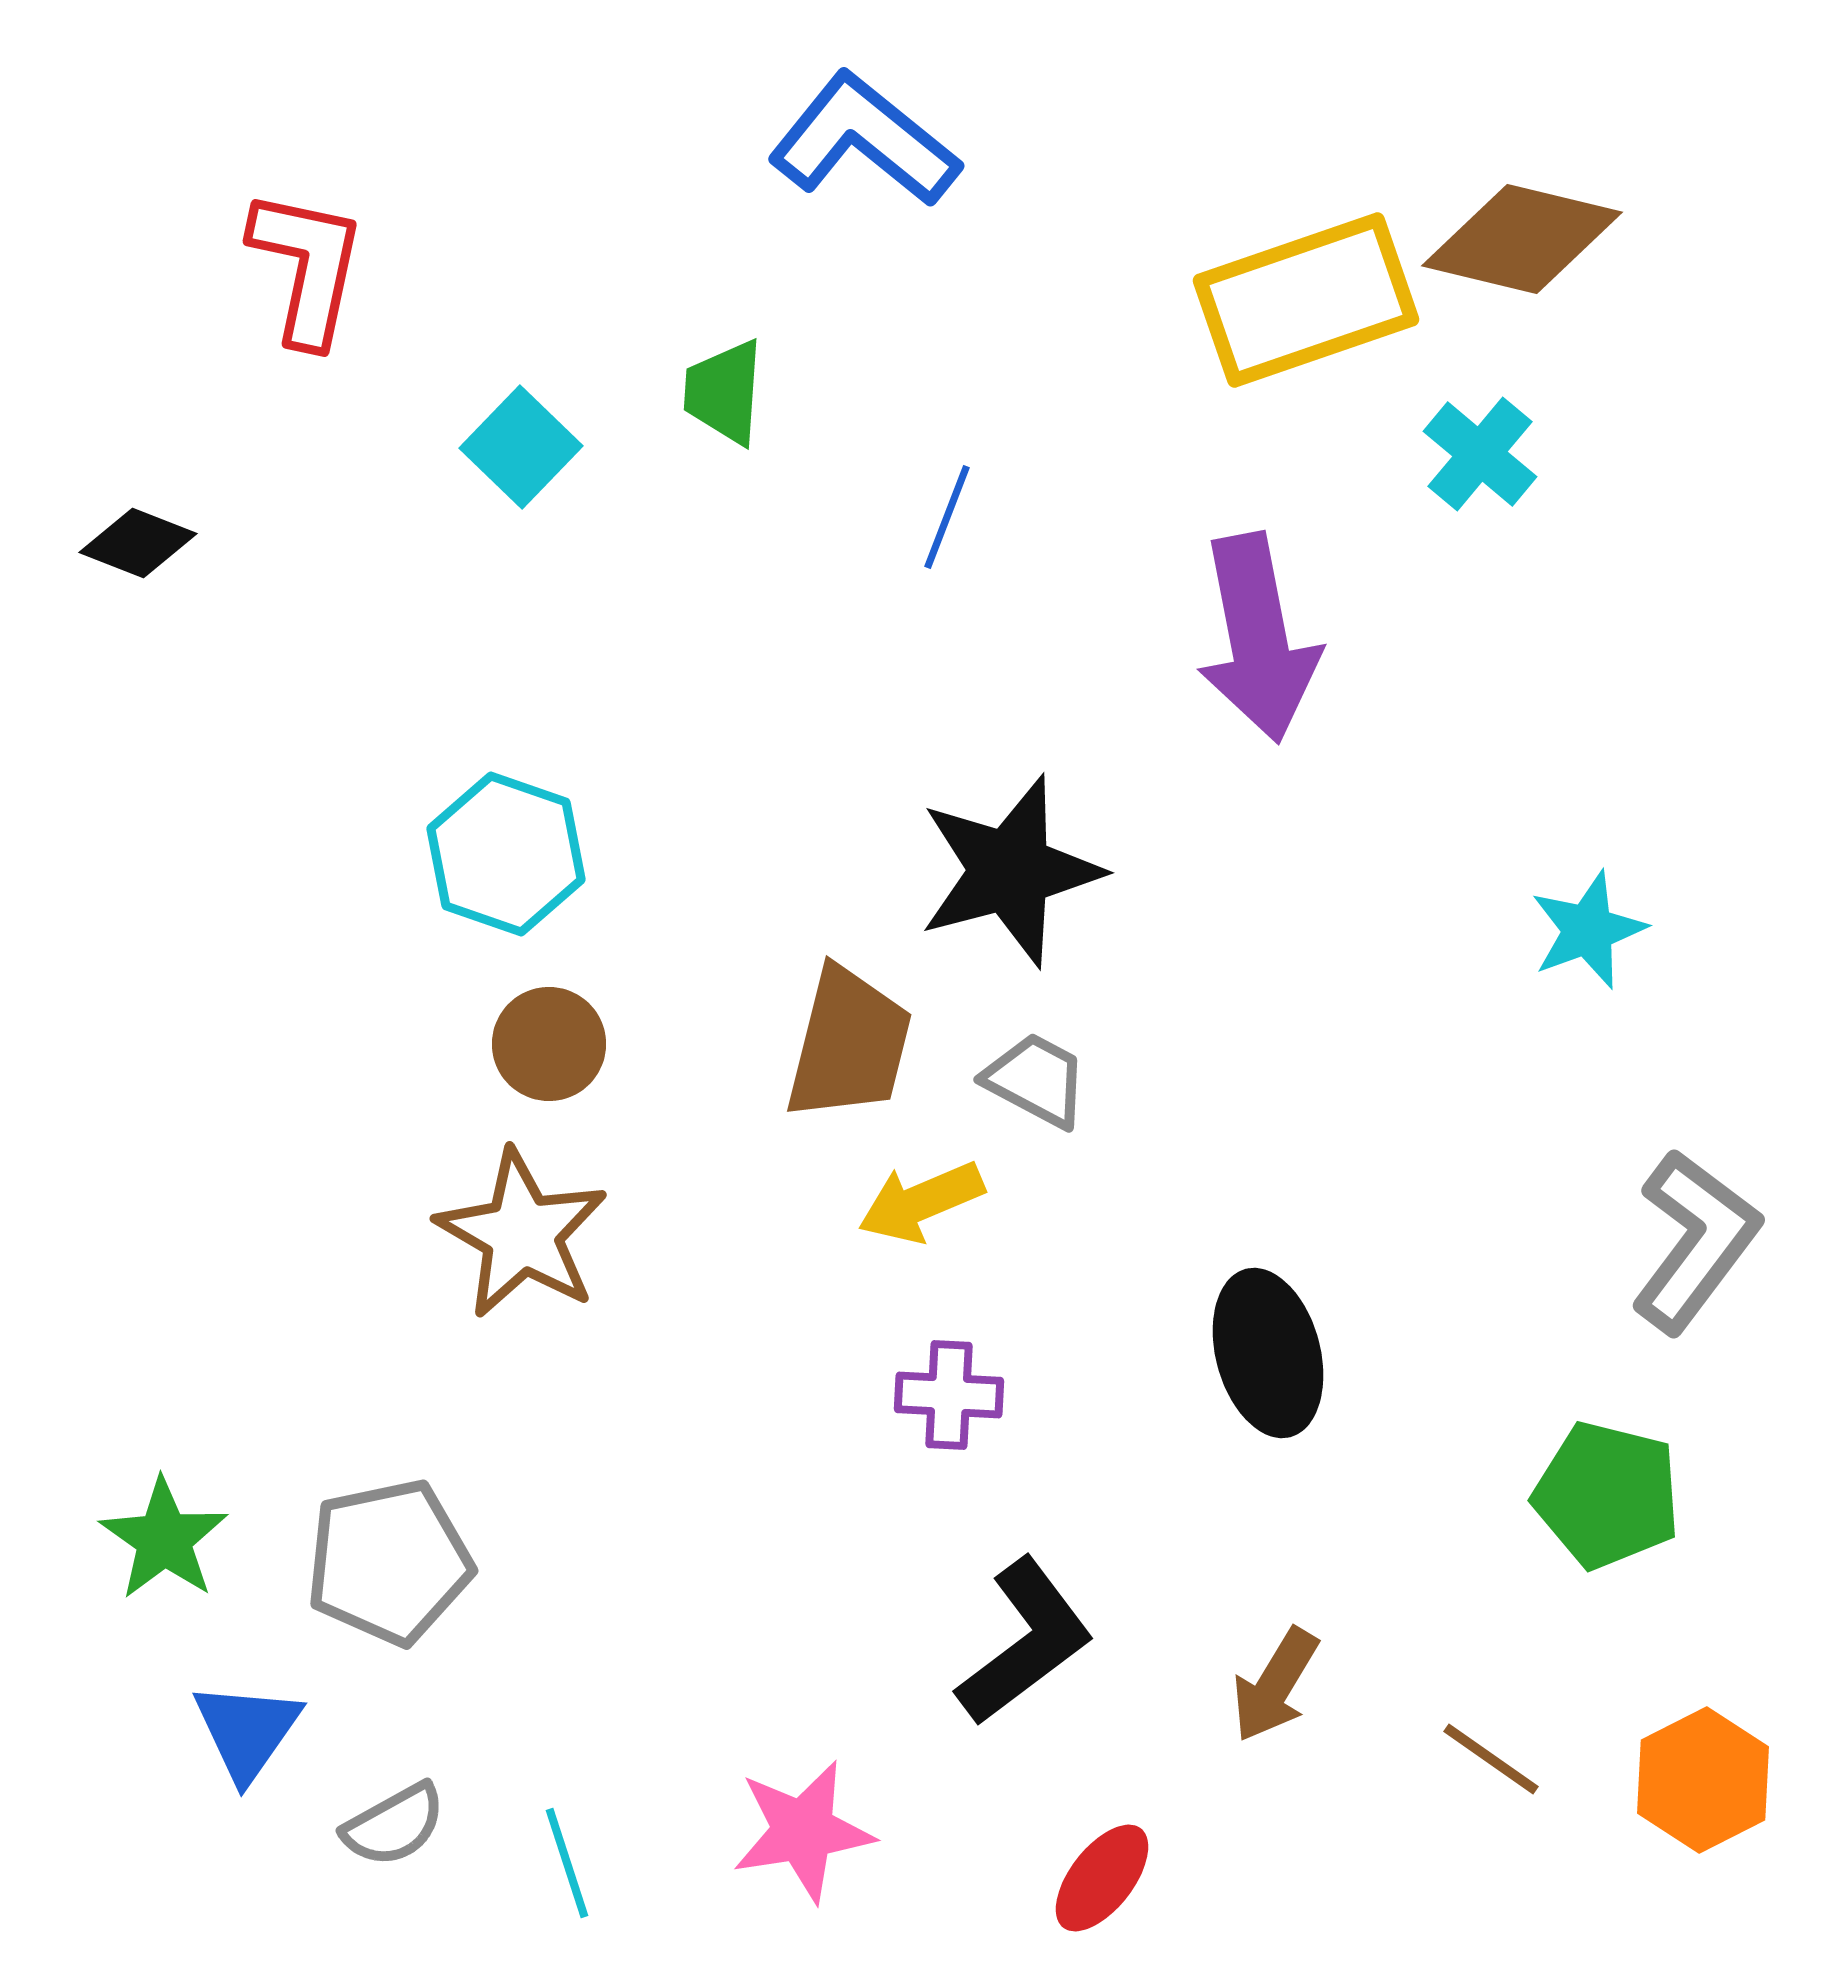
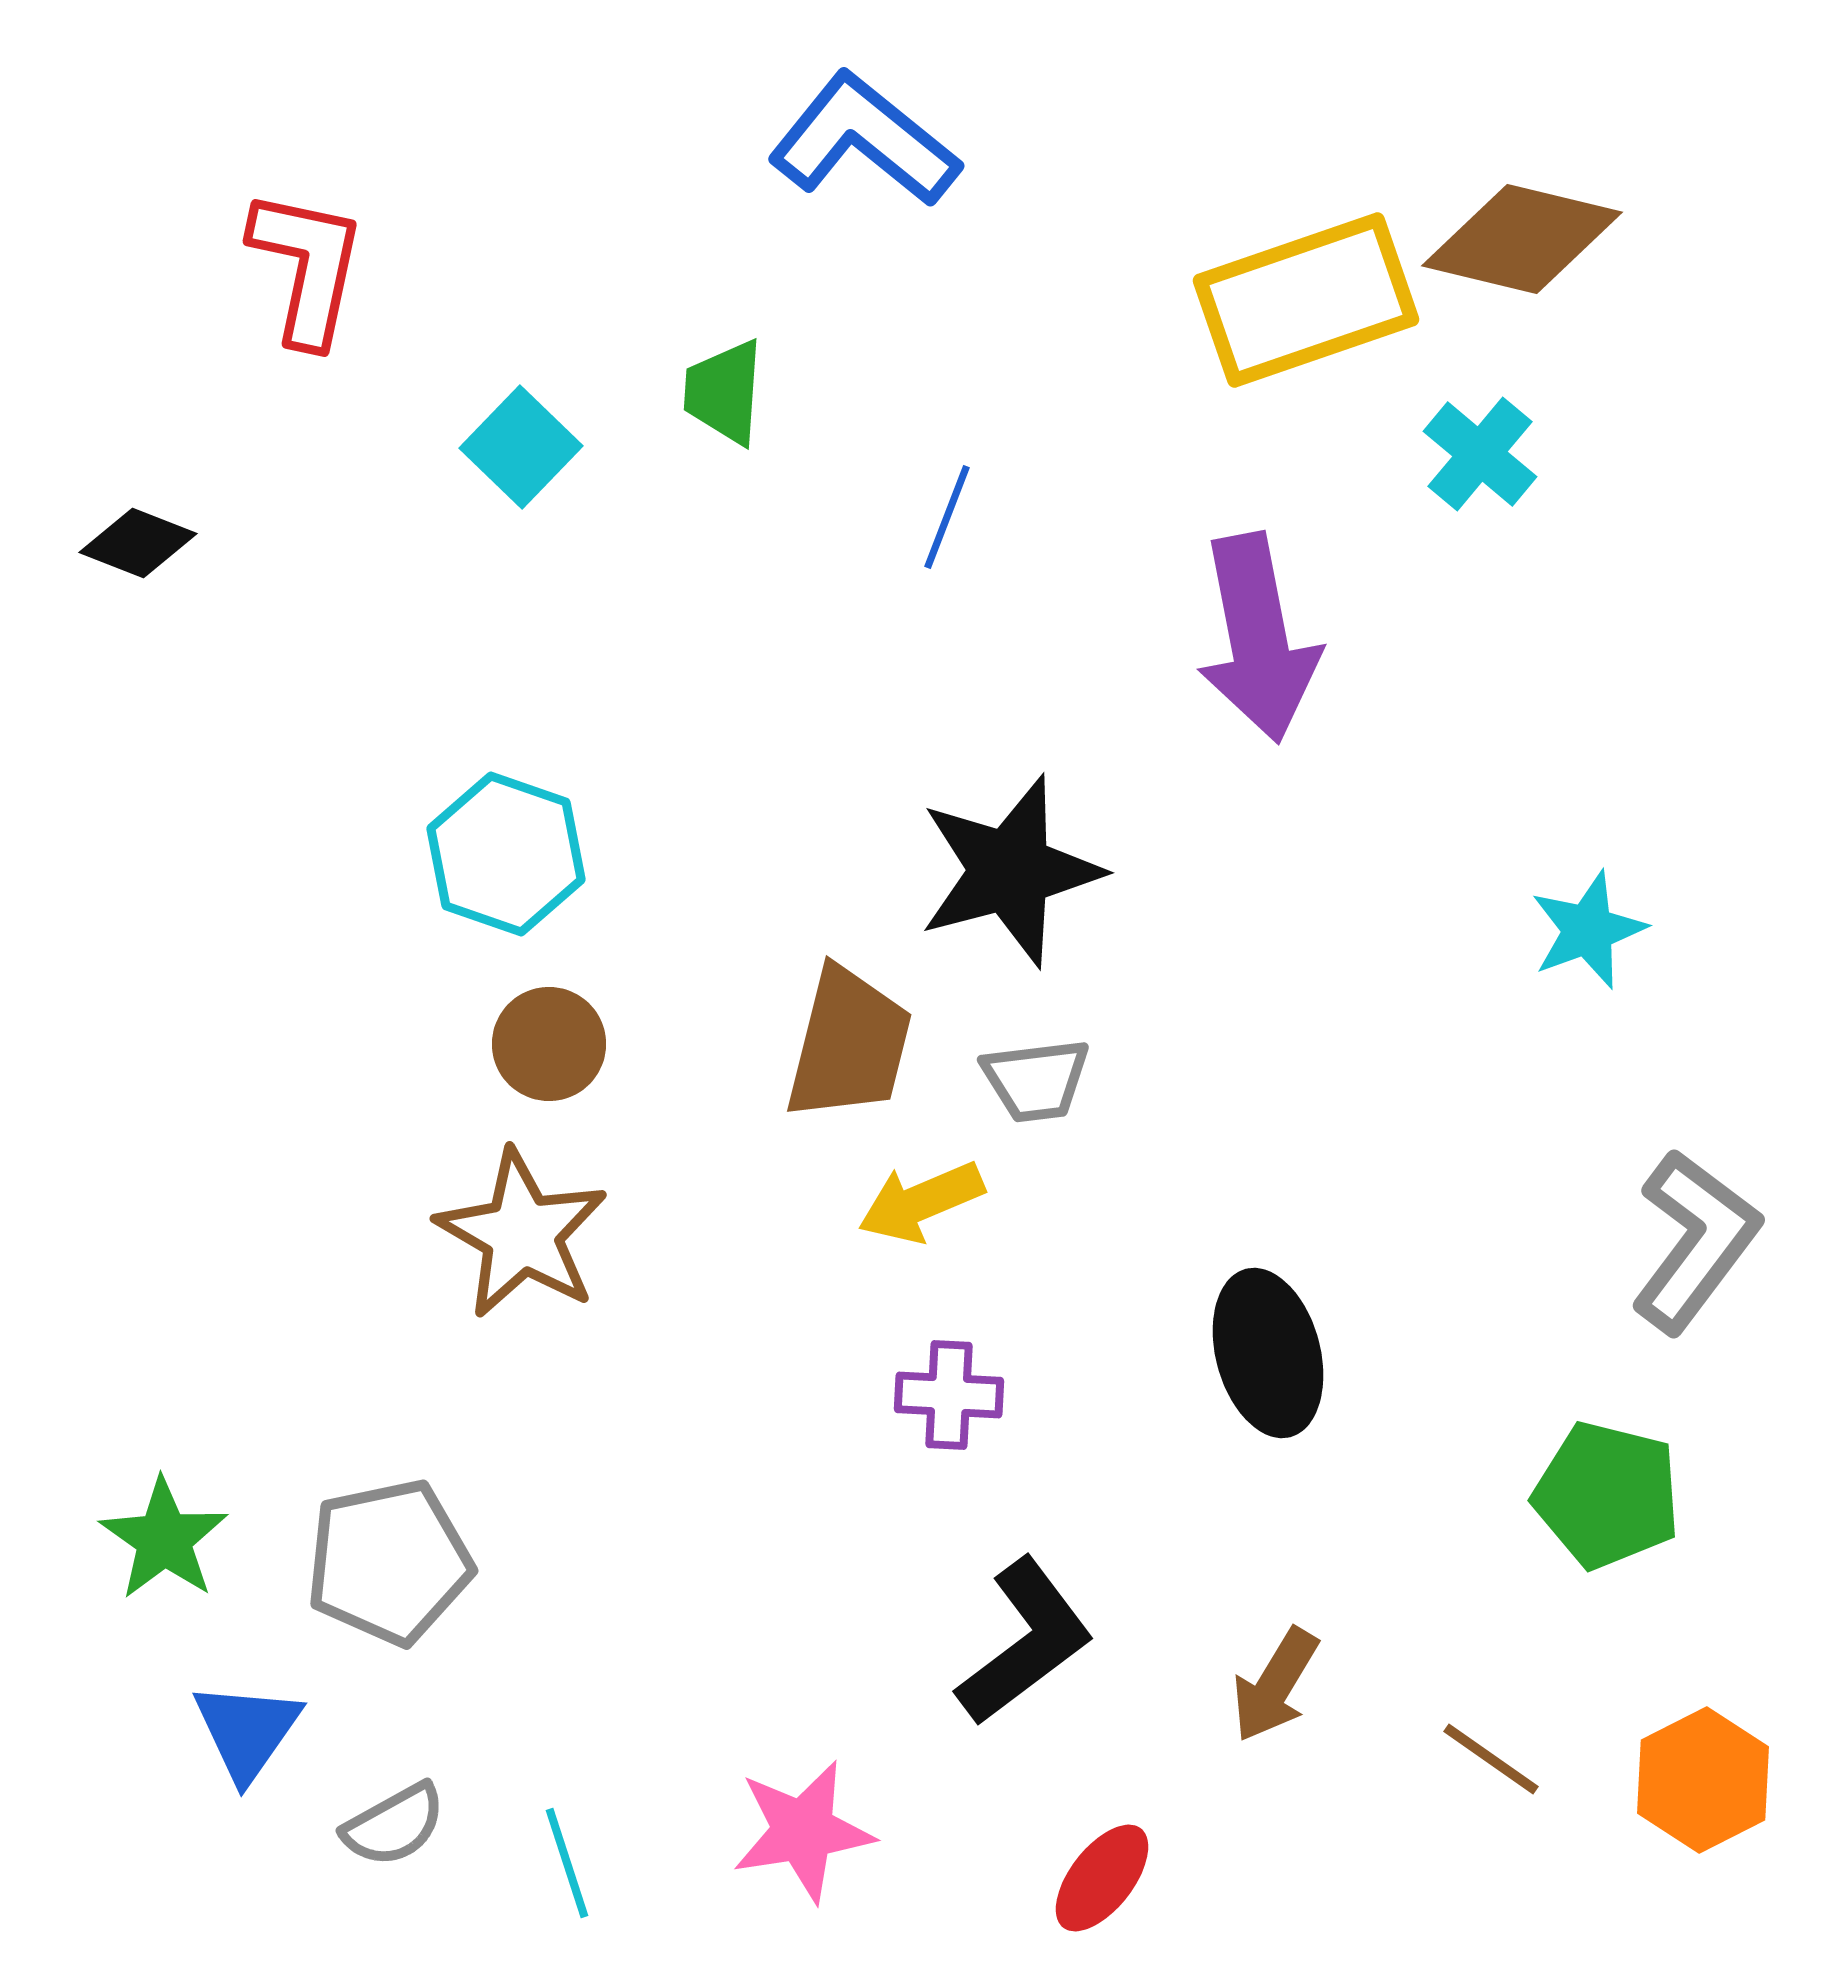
gray trapezoid: rotated 145 degrees clockwise
